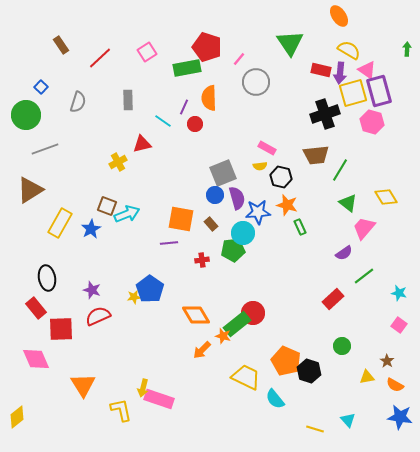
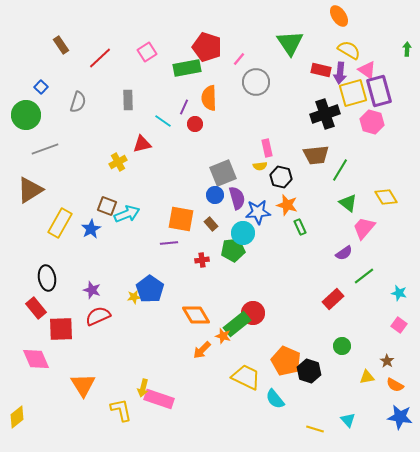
pink rectangle at (267, 148): rotated 48 degrees clockwise
